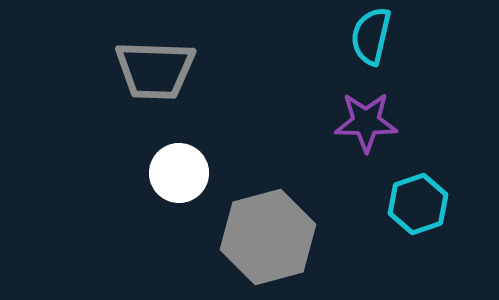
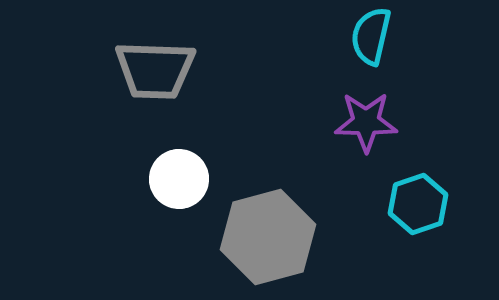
white circle: moved 6 px down
